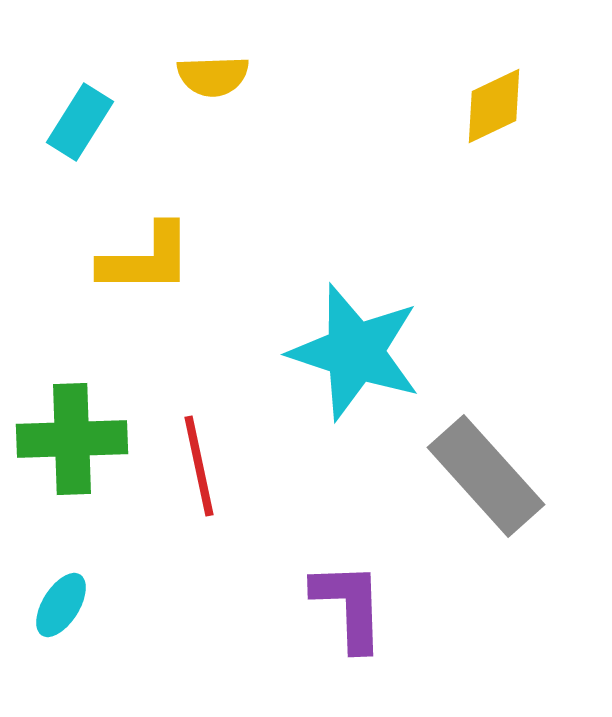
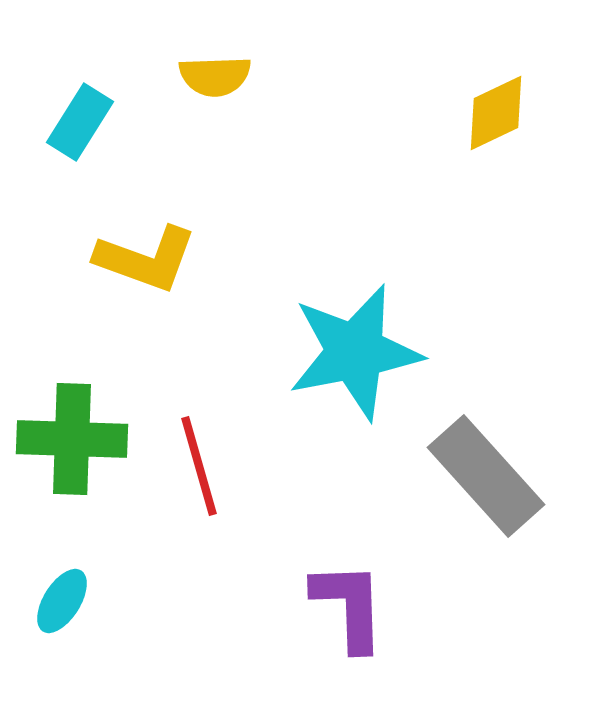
yellow semicircle: moved 2 px right
yellow diamond: moved 2 px right, 7 px down
yellow L-shape: rotated 20 degrees clockwise
cyan star: rotated 29 degrees counterclockwise
green cross: rotated 4 degrees clockwise
red line: rotated 4 degrees counterclockwise
cyan ellipse: moved 1 px right, 4 px up
